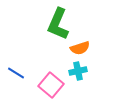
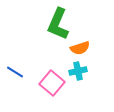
blue line: moved 1 px left, 1 px up
pink square: moved 1 px right, 2 px up
